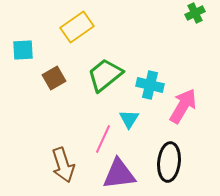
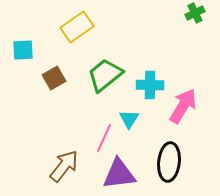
cyan cross: rotated 12 degrees counterclockwise
pink line: moved 1 px right, 1 px up
brown arrow: moved 1 px right, 1 px down; rotated 124 degrees counterclockwise
